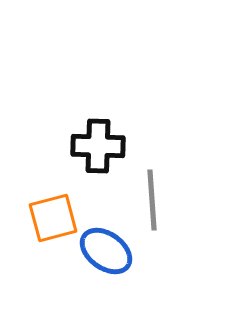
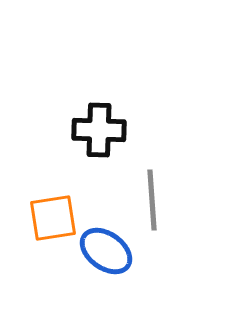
black cross: moved 1 px right, 16 px up
orange square: rotated 6 degrees clockwise
